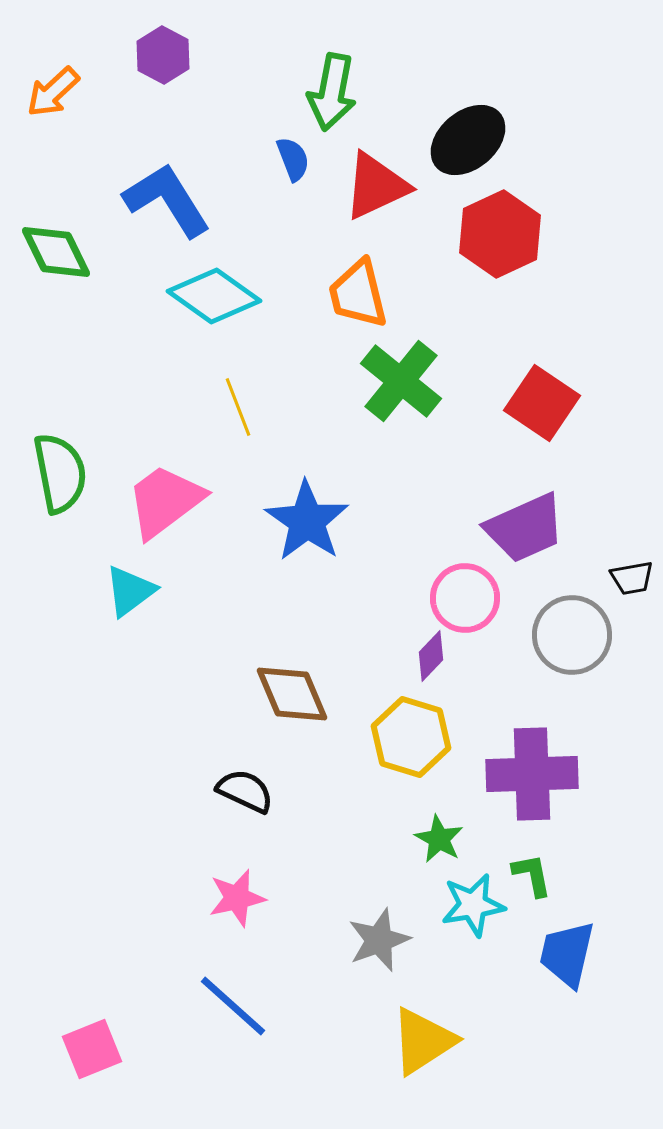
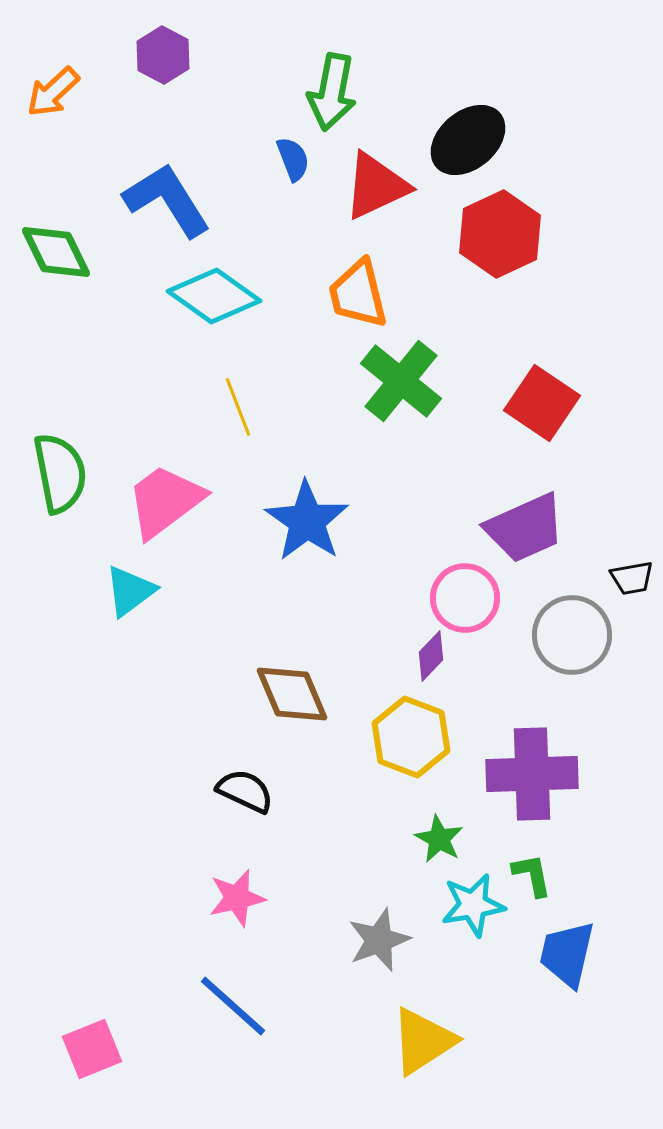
yellow hexagon: rotated 4 degrees clockwise
